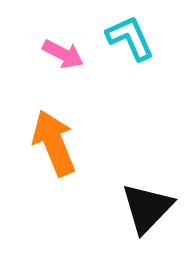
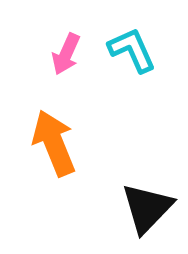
cyan L-shape: moved 2 px right, 12 px down
pink arrow: moved 3 px right; rotated 87 degrees clockwise
